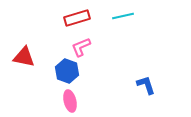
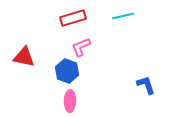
red rectangle: moved 4 px left
pink ellipse: rotated 15 degrees clockwise
